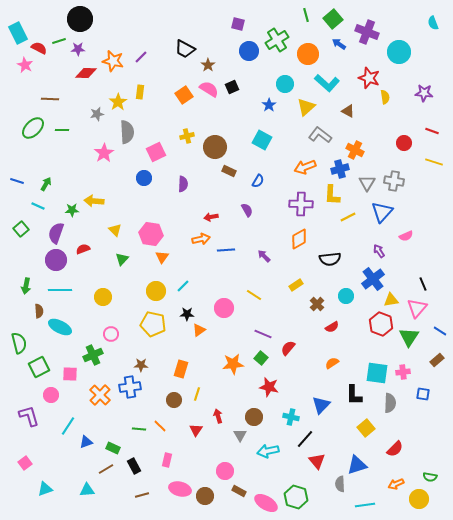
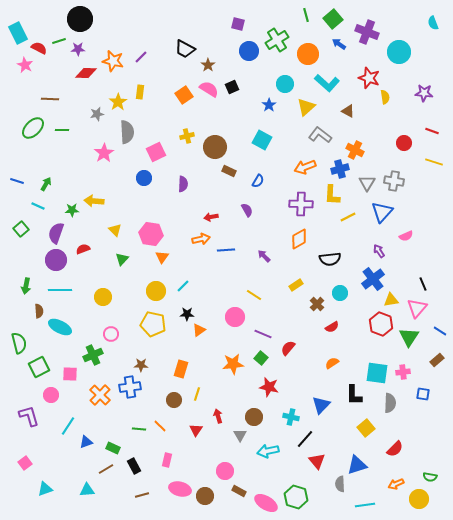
cyan circle at (346, 296): moved 6 px left, 3 px up
pink circle at (224, 308): moved 11 px right, 9 px down
